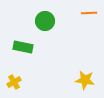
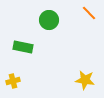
orange line: rotated 49 degrees clockwise
green circle: moved 4 px right, 1 px up
yellow cross: moved 1 px left, 1 px up; rotated 16 degrees clockwise
